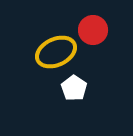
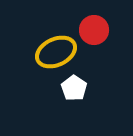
red circle: moved 1 px right
